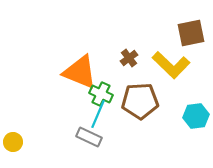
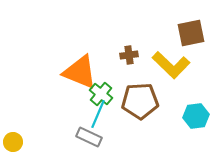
brown cross: moved 3 px up; rotated 30 degrees clockwise
green cross: rotated 15 degrees clockwise
